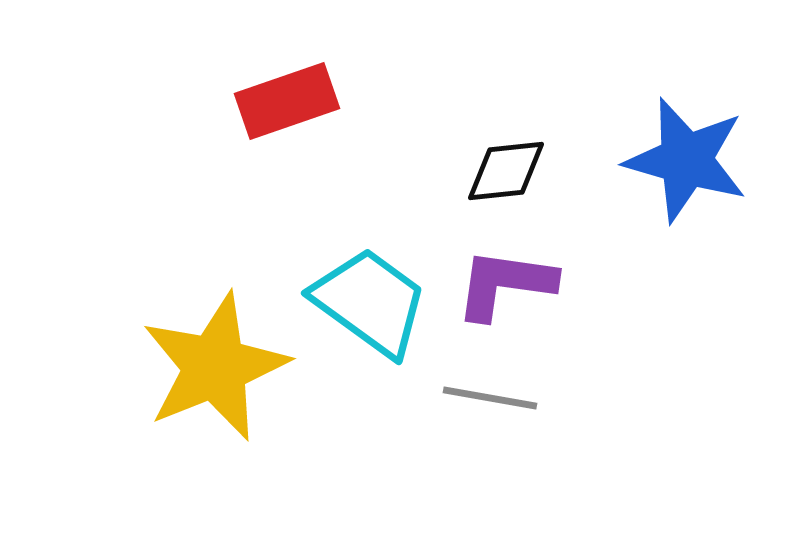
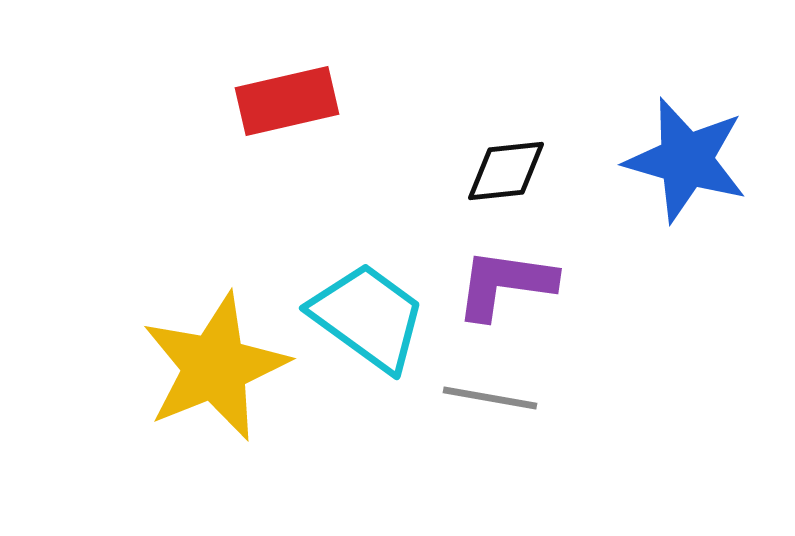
red rectangle: rotated 6 degrees clockwise
cyan trapezoid: moved 2 px left, 15 px down
